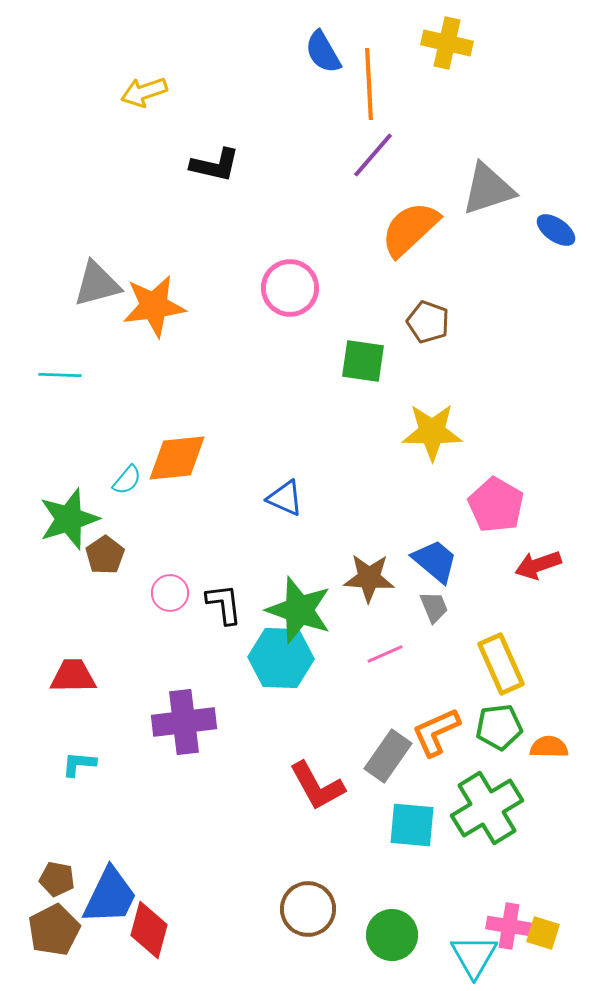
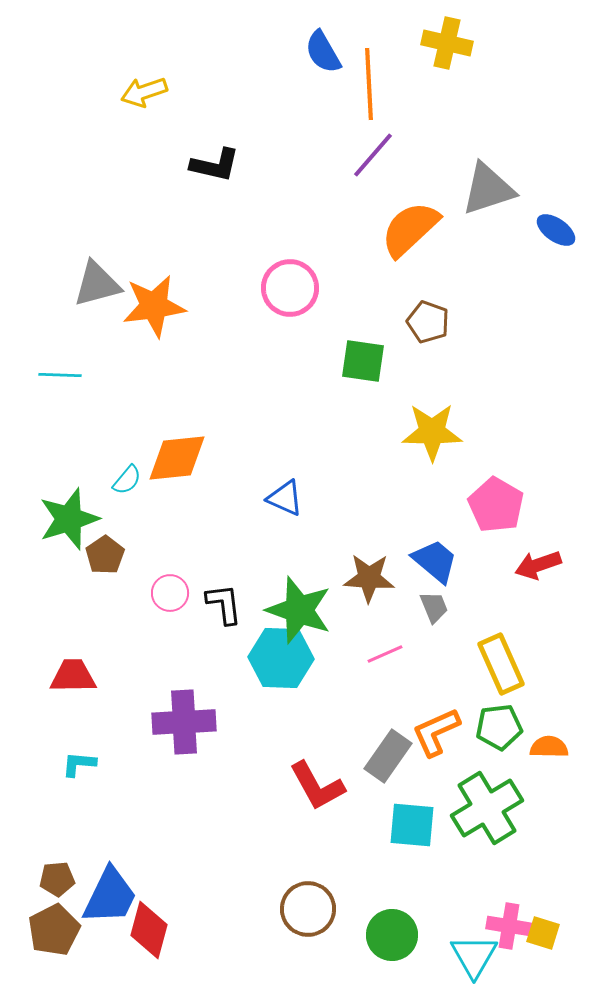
purple cross at (184, 722): rotated 4 degrees clockwise
brown pentagon at (57, 879): rotated 16 degrees counterclockwise
